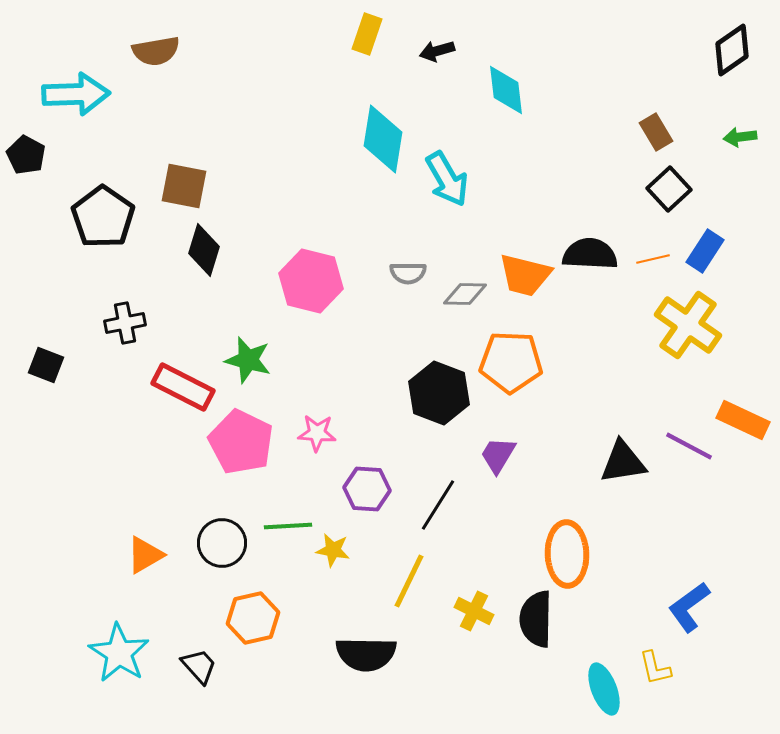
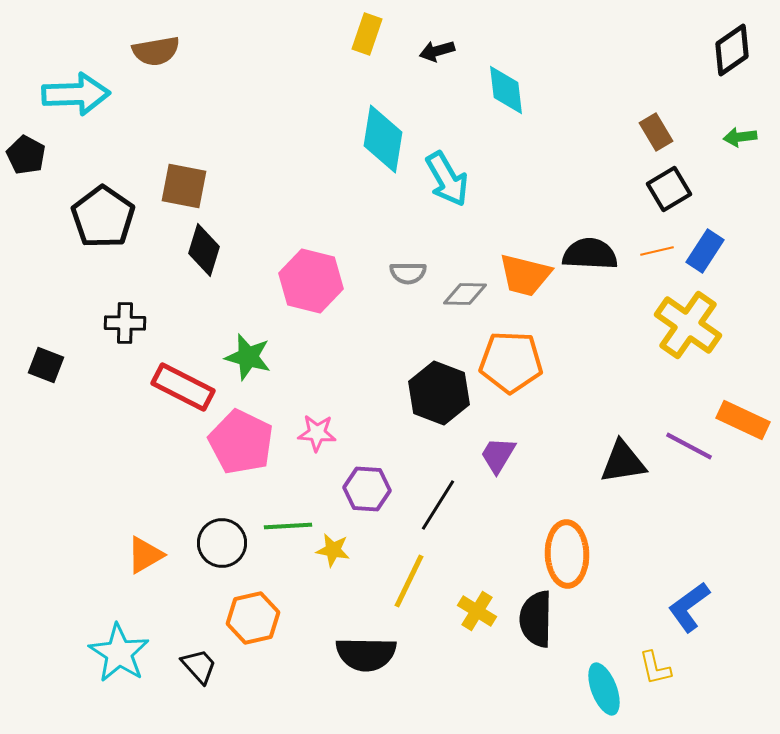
black square at (669, 189): rotated 12 degrees clockwise
orange line at (653, 259): moved 4 px right, 8 px up
black cross at (125, 323): rotated 12 degrees clockwise
green star at (248, 360): moved 3 px up
yellow cross at (474, 611): moved 3 px right; rotated 6 degrees clockwise
